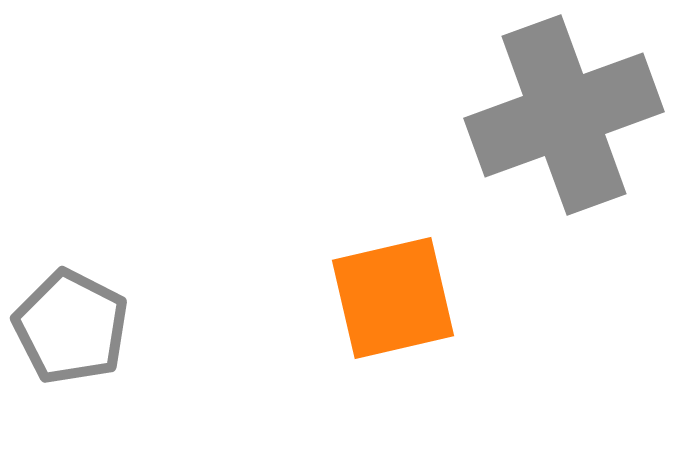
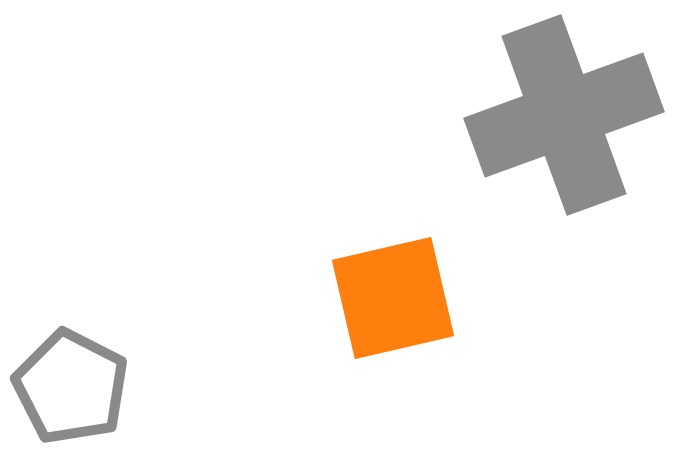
gray pentagon: moved 60 px down
